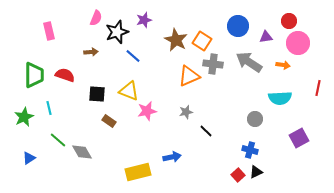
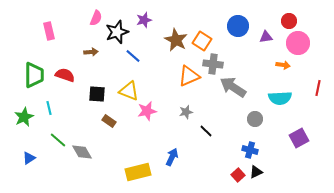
gray arrow: moved 16 px left, 25 px down
blue arrow: rotated 54 degrees counterclockwise
